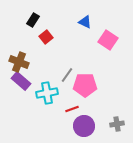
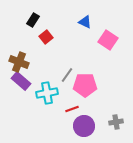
gray cross: moved 1 px left, 2 px up
